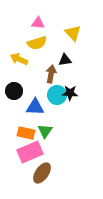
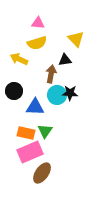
yellow triangle: moved 3 px right, 6 px down
